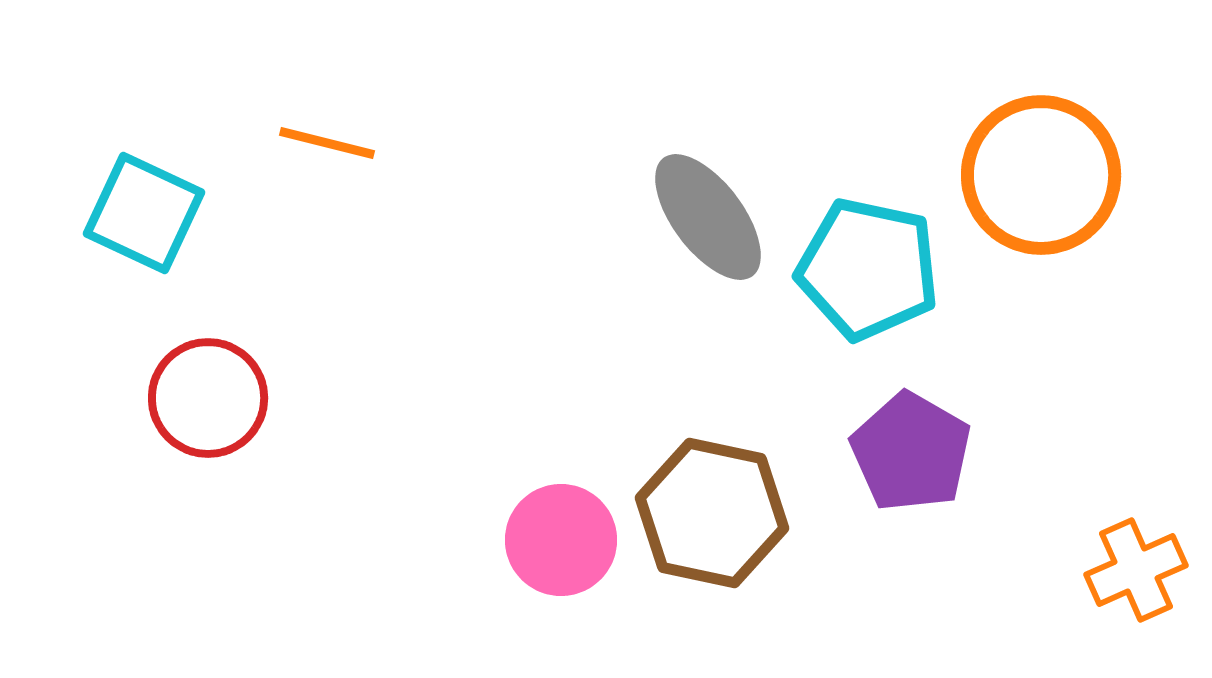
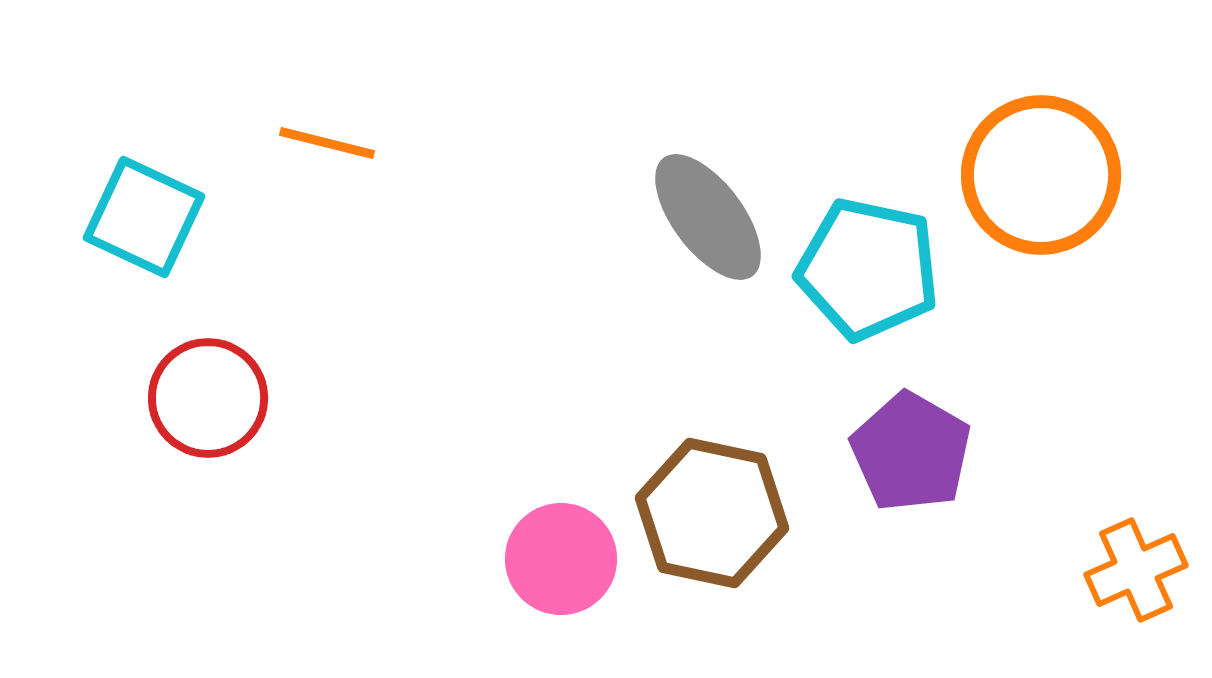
cyan square: moved 4 px down
pink circle: moved 19 px down
